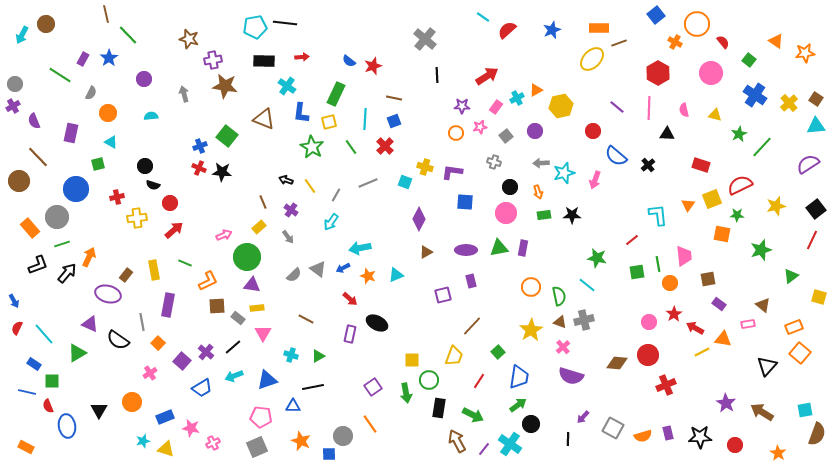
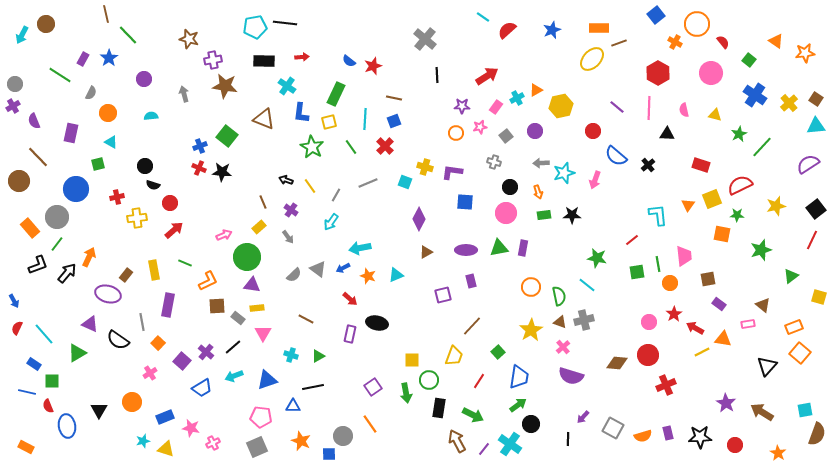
green line at (62, 244): moved 5 px left; rotated 35 degrees counterclockwise
black ellipse at (377, 323): rotated 15 degrees counterclockwise
